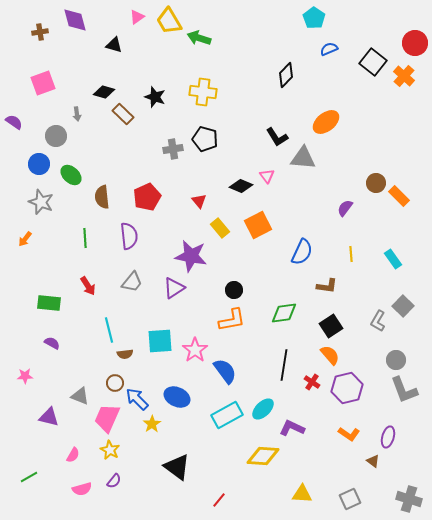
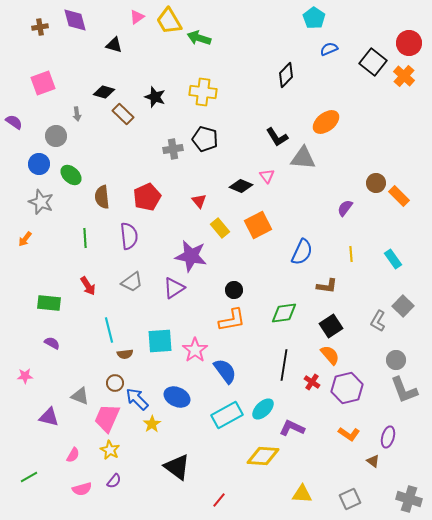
brown cross at (40, 32): moved 5 px up
red circle at (415, 43): moved 6 px left
gray trapezoid at (132, 282): rotated 15 degrees clockwise
